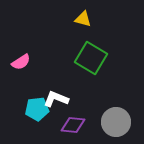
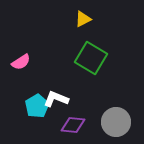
yellow triangle: rotated 42 degrees counterclockwise
cyan pentagon: moved 3 px up; rotated 25 degrees counterclockwise
